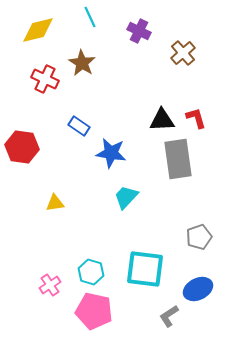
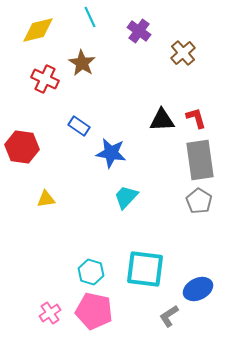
purple cross: rotated 10 degrees clockwise
gray rectangle: moved 22 px right, 1 px down
yellow triangle: moved 9 px left, 4 px up
gray pentagon: moved 36 px up; rotated 20 degrees counterclockwise
pink cross: moved 28 px down
